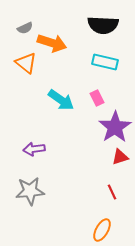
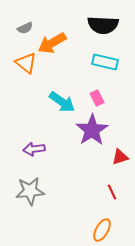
orange arrow: rotated 132 degrees clockwise
cyan arrow: moved 1 px right, 2 px down
purple star: moved 23 px left, 3 px down
